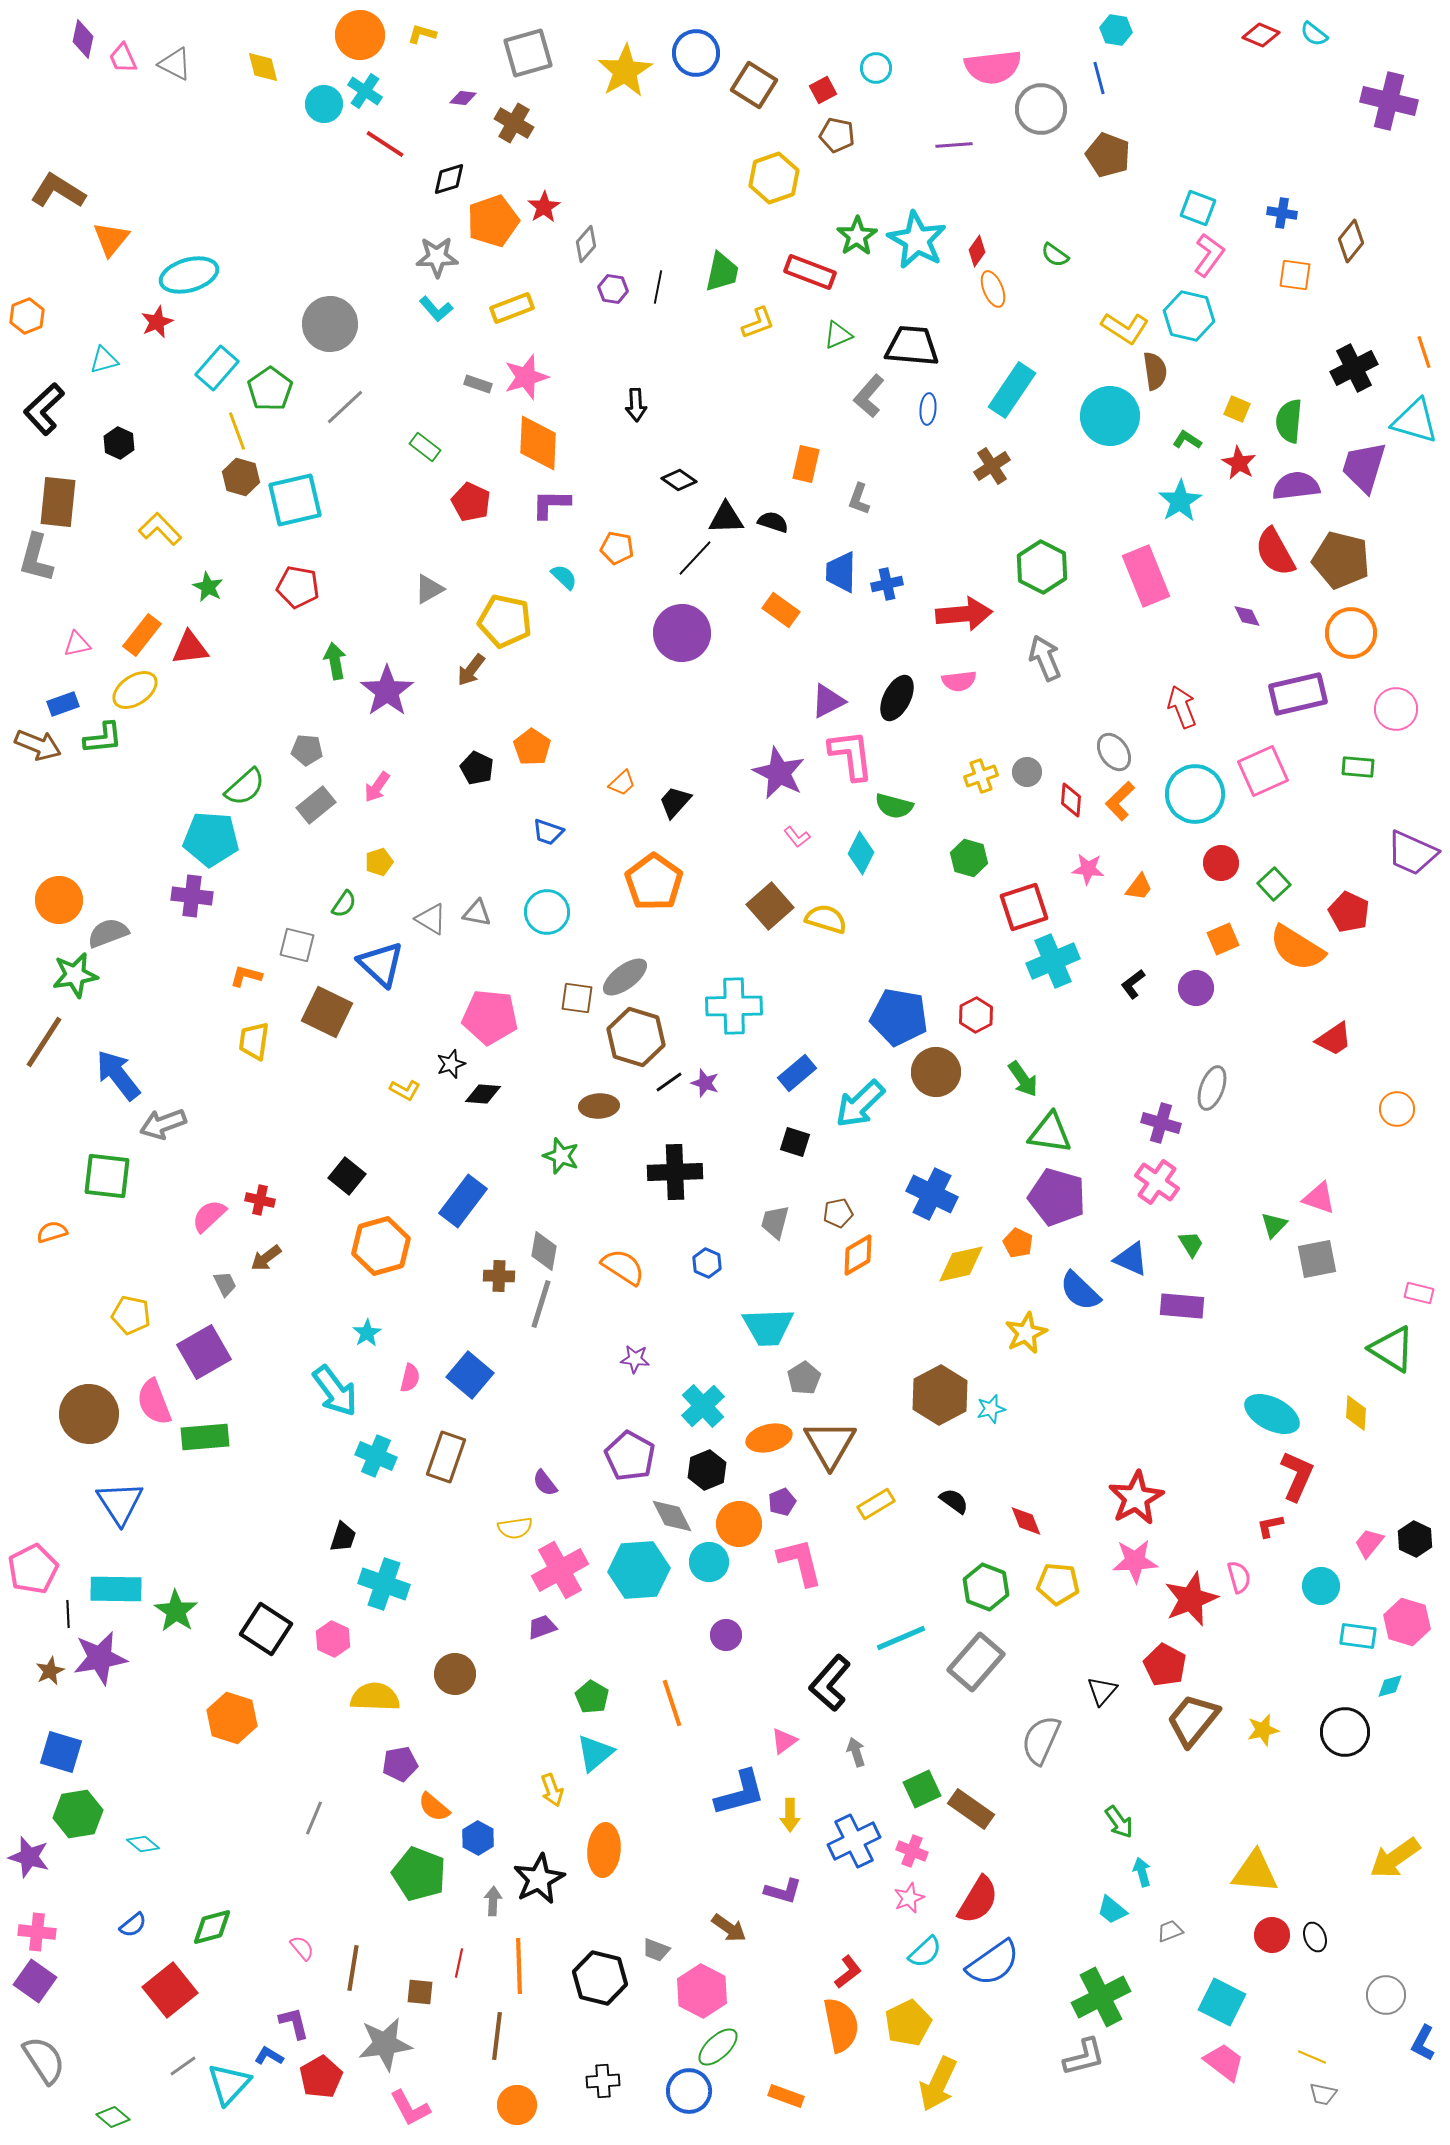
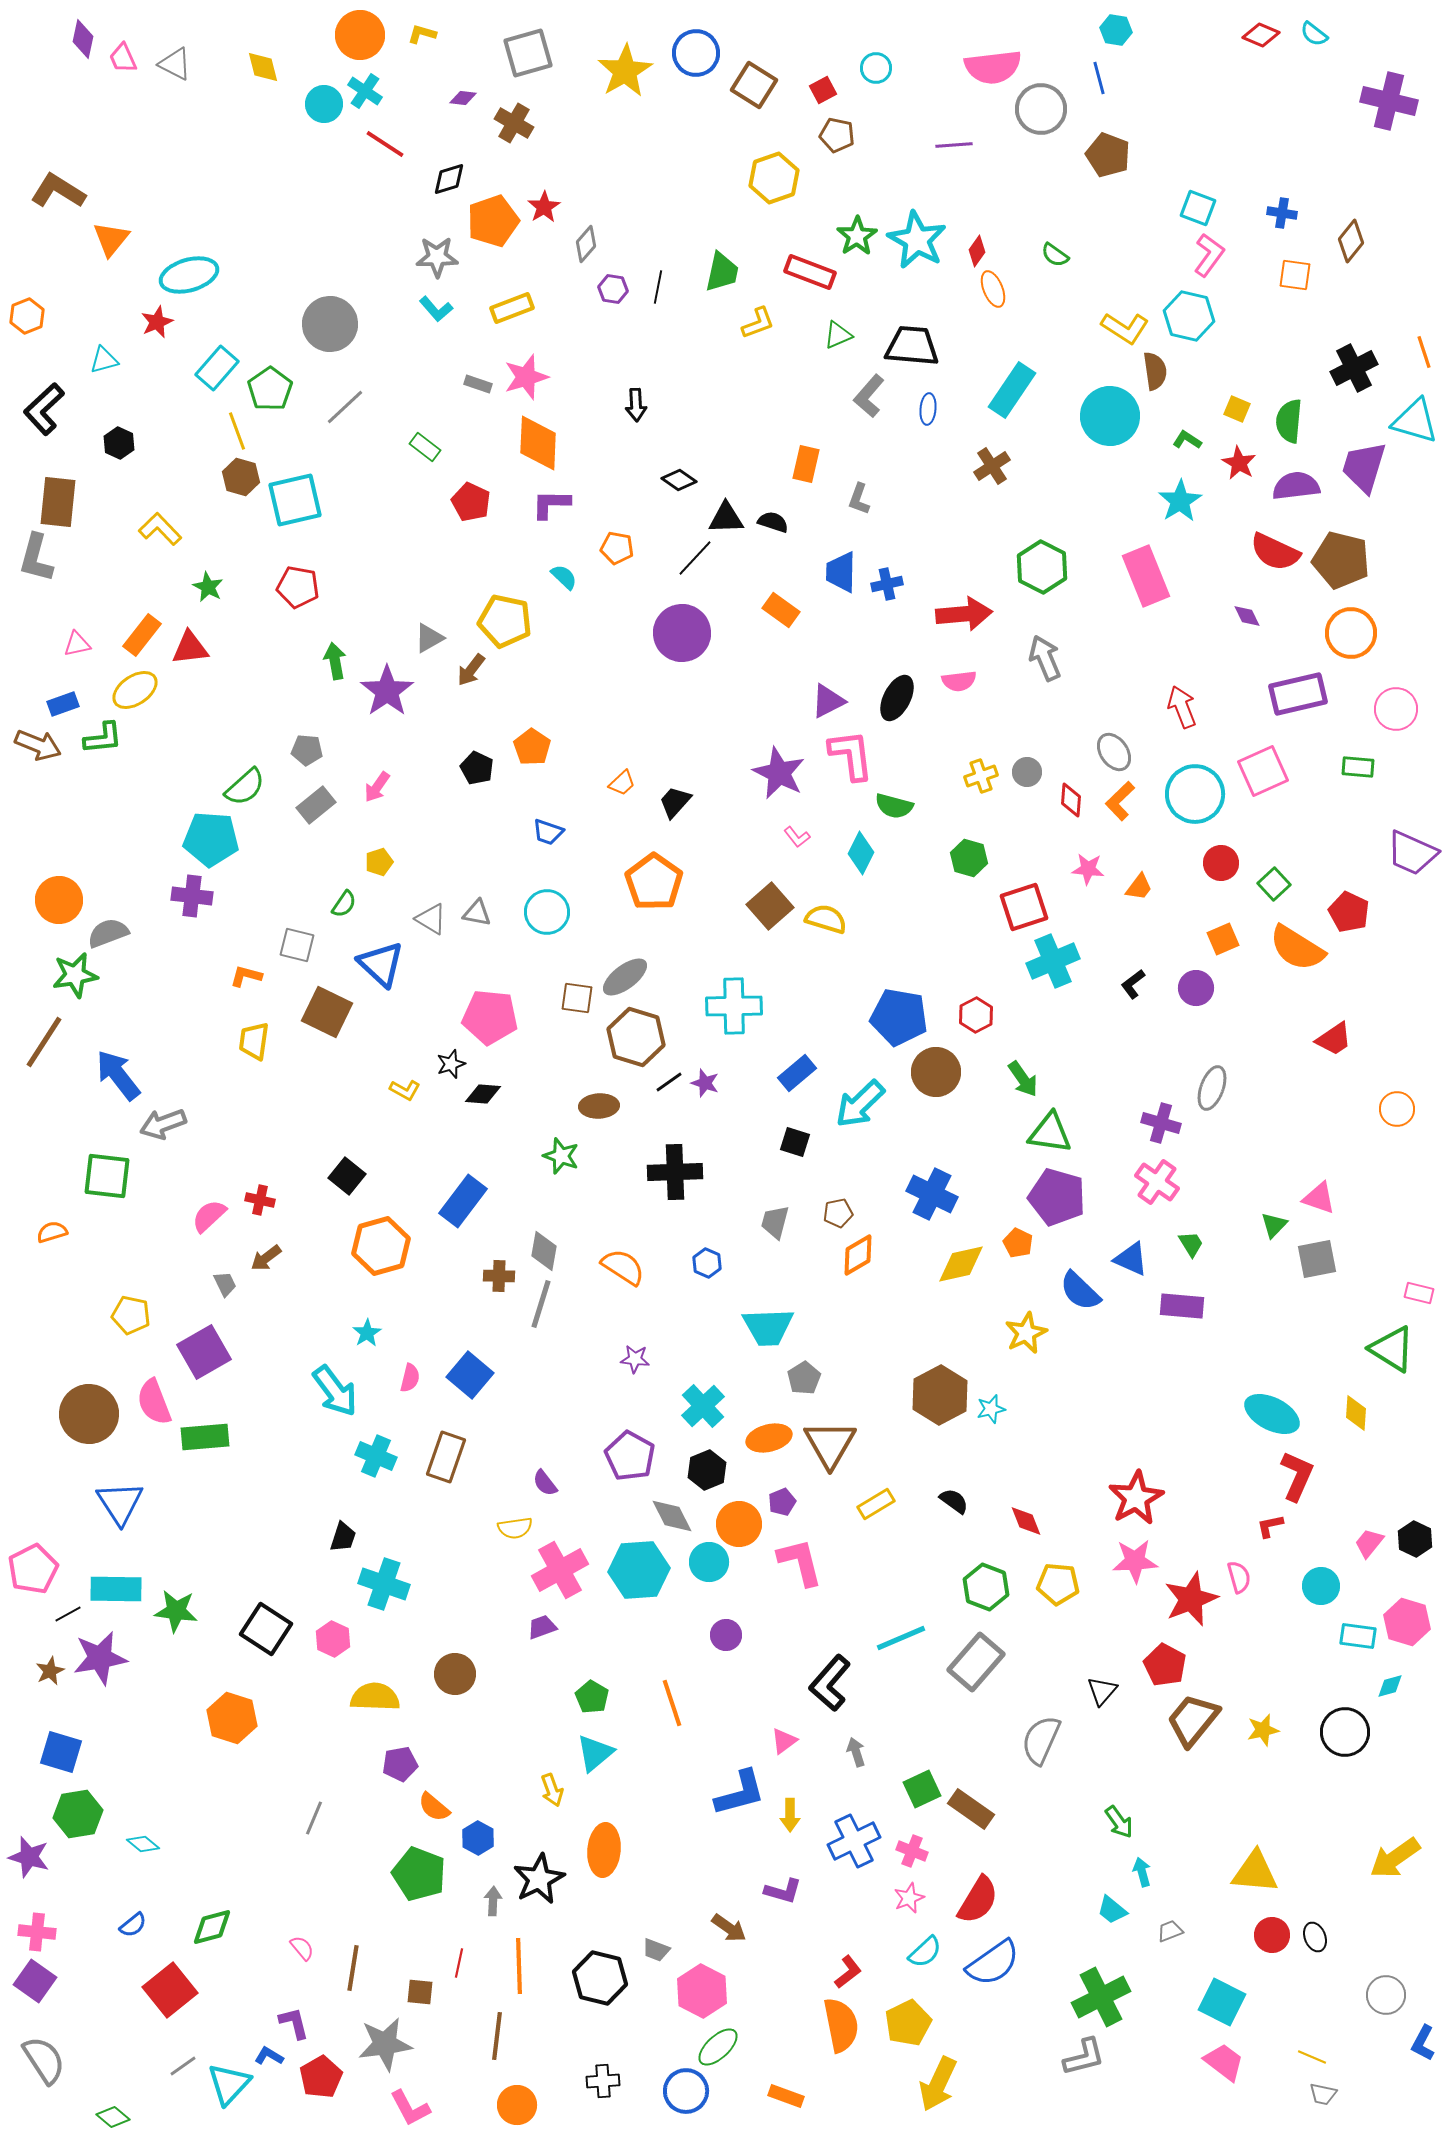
red semicircle at (1275, 552): rotated 36 degrees counterclockwise
gray triangle at (429, 589): moved 49 px down
green star at (176, 1611): rotated 27 degrees counterclockwise
black line at (68, 1614): rotated 64 degrees clockwise
blue circle at (689, 2091): moved 3 px left
